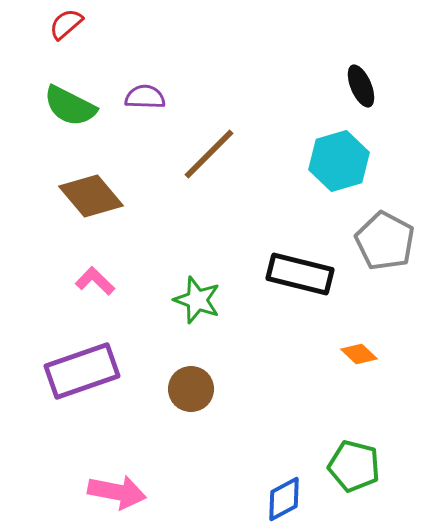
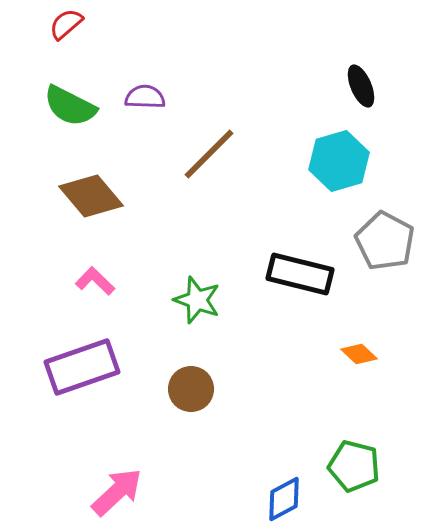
purple rectangle: moved 4 px up
pink arrow: rotated 54 degrees counterclockwise
